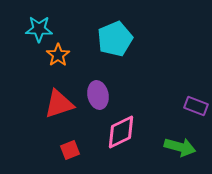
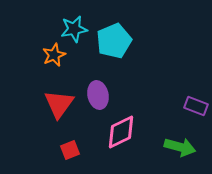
cyan star: moved 35 px right; rotated 12 degrees counterclockwise
cyan pentagon: moved 1 px left, 2 px down
orange star: moved 4 px left; rotated 10 degrees clockwise
red triangle: rotated 36 degrees counterclockwise
